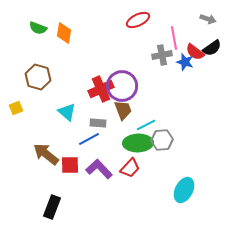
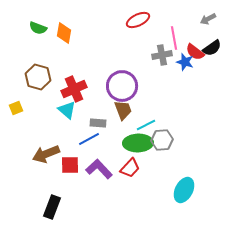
gray arrow: rotated 133 degrees clockwise
red cross: moved 27 px left
cyan triangle: moved 2 px up
brown arrow: rotated 60 degrees counterclockwise
